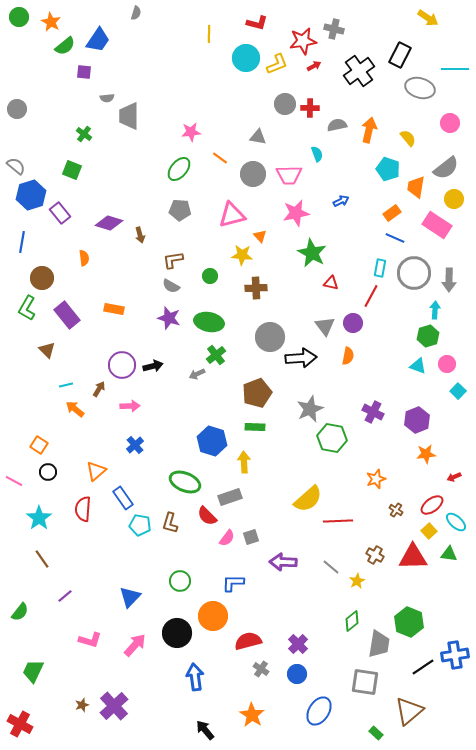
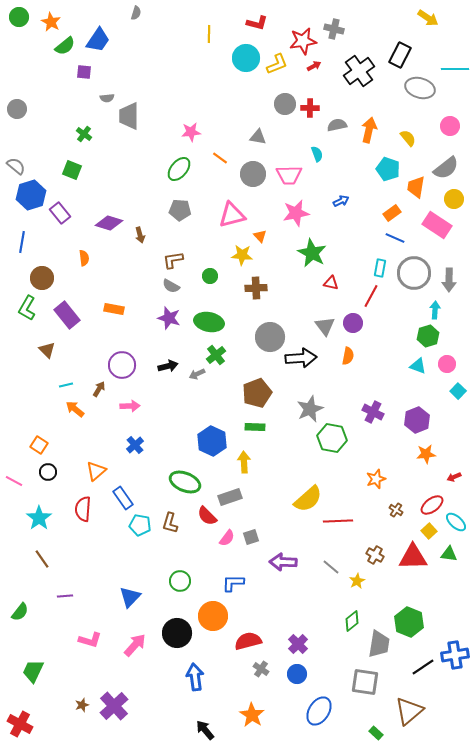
pink circle at (450, 123): moved 3 px down
black arrow at (153, 366): moved 15 px right
blue hexagon at (212, 441): rotated 8 degrees clockwise
purple line at (65, 596): rotated 35 degrees clockwise
